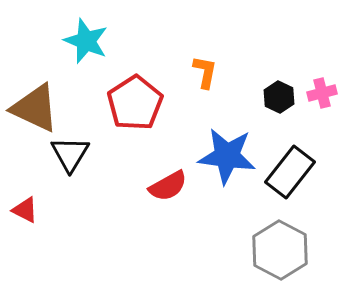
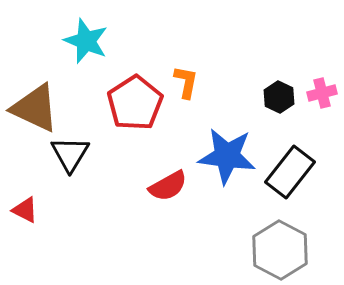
orange L-shape: moved 19 px left, 10 px down
